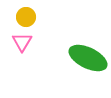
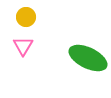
pink triangle: moved 1 px right, 4 px down
